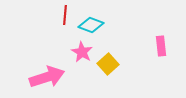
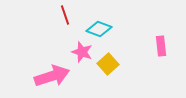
red line: rotated 24 degrees counterclockwise
cyan diamond: moved 8 px right, 4 px down
pink star: rotated 10 degrees counterclockwise
pink arrow: moved 5 px right, 1 px up
